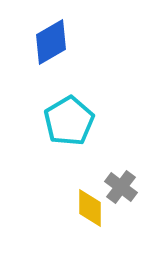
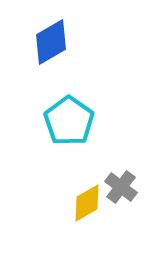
cyan pentagon: rotated 6 degrees counterclockwise
yellow diamond: moved 3 px left, 5 px up; rotated 60 degrees clockwise
